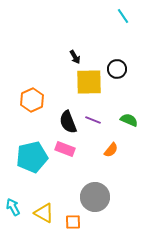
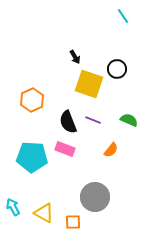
yellow square: moved 2 px down; rotated 20 degrees clockwise
cyan pentagon: rotated 16 degrees clockwise
